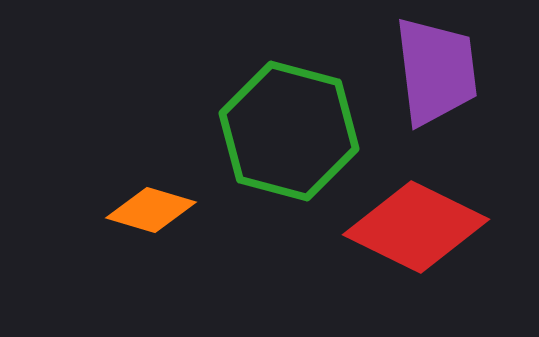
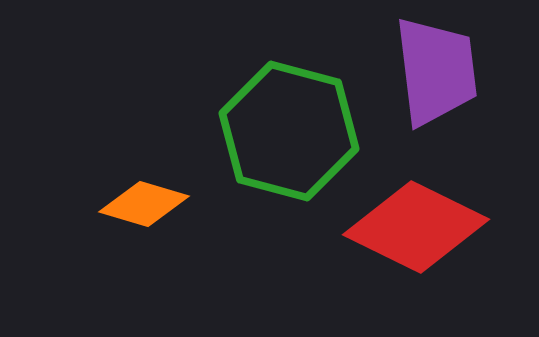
orange diamond: moved 7 px left, 6 px up
